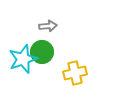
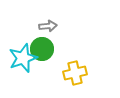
green circle: moved 3 px up
cyan star: moved 1 px up
